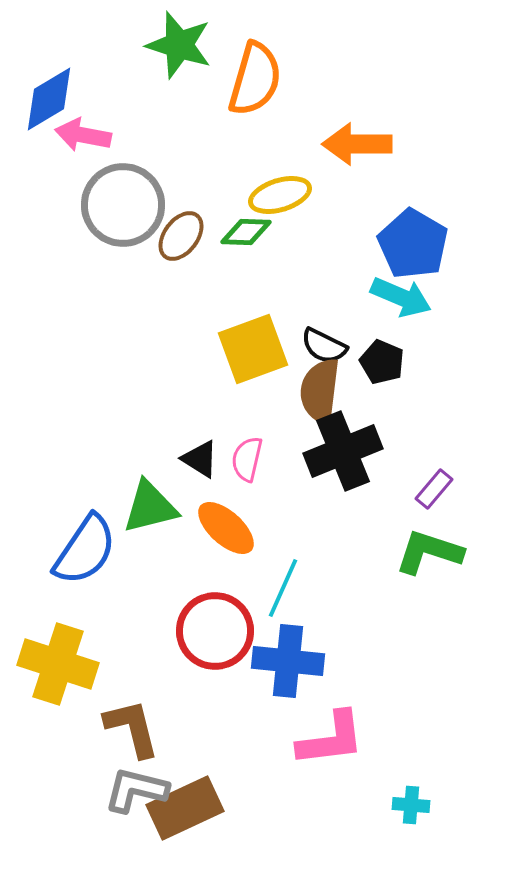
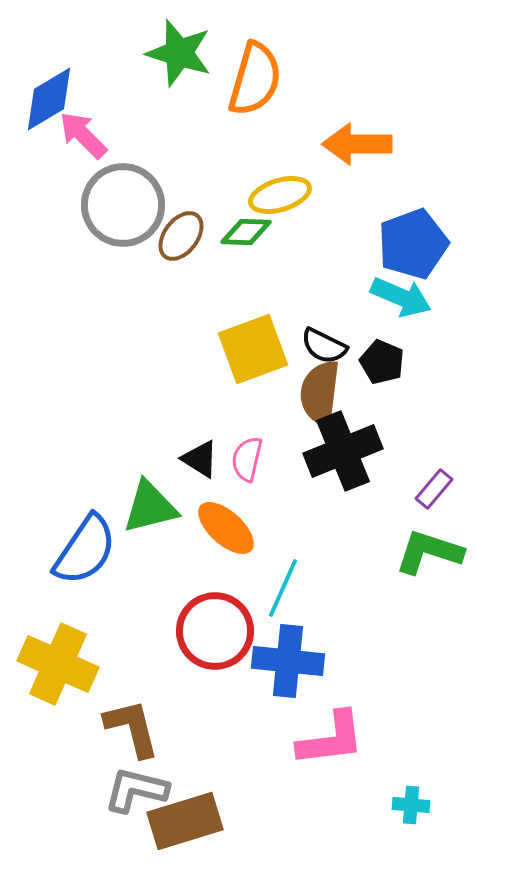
green star: moved 8 px down
pink arrow: rotated 34 degrees clockwise
blue pentagon: rotated 22 degrees clockwise
brown semicircle: moved 2 px down
yellow cross: rotated 6 degrees clockwise
brown rectangle: moved 13 px down; rotated 8 degrees clockwise
